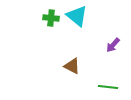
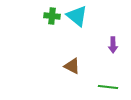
green cross: moved 1 px right, 2 px up
purple arrow: rotated 42 degrees counterclockwise
